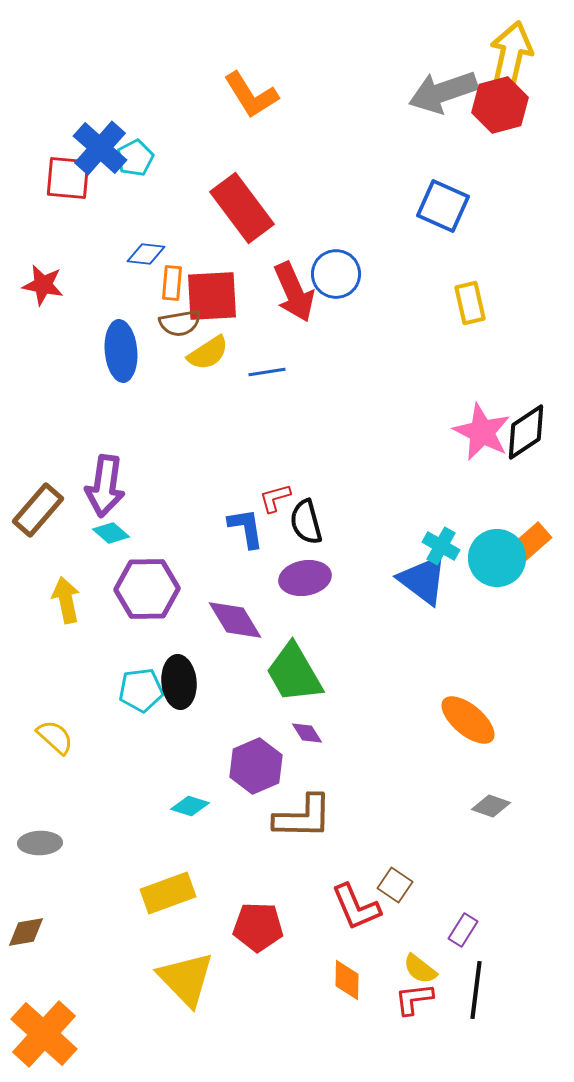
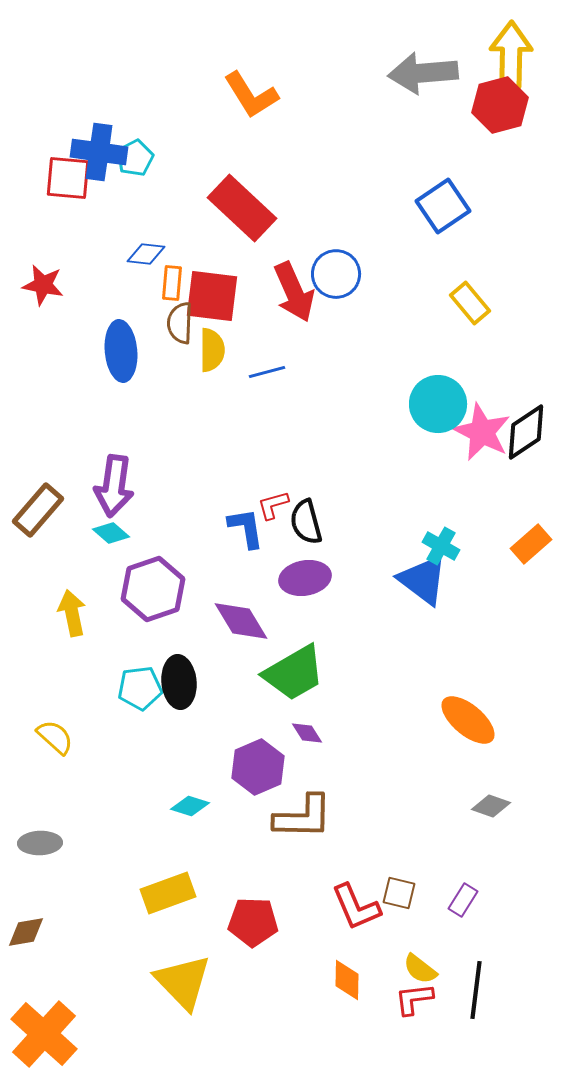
yellow arrow at (511, 55): rotated 12 degrees counterclockwise
gray arrow at (443, 92): moved 20 px left, 19 px up; rotated 14 degrees clockwise
blue cross at (100, 148): moved 1 px left, 4 px down; rotated 34 degrees counterclockwise
blue square at (443, 206): rotated 32 degrees clockwise
red rectangle at (242, 208): rotated 10 degrees counterclockwise
red square at (212, 296): rotated 10 degrees clockwise
yellow rectangle at (470, 303): rotated 27 degrees counterclockwise
brown semicircle at (180, 323): rotated 102 degrees clockwise
yellow semicircle at (208, 353): moved 4 px right, 3 px up; rotated 57 degrees counterclockwise
blue line at (267, 372): rotated 6 degrees counterclockwise
purple arrow at (105, 486): moved 9 px right
red L-shape at (275, 498): moved 2 px left, 7 px down
orange rectangle at (531, 542): moved 2 px down
cyan circle at (497, 558): moved 59 px left, 154 px up
purple hexagon at (147, 589): moved 6 px right; rotated 18 degrees counterclockwise
yellow arrow at (66, 600): moved 6 px right, 13 px down
purple diamond at (235, 620): moved 6 px right, 1 px down
green trapezoid at (294, 673): rotated 90 degrees counterclockwise
cyan pentagon at (141, 690): moved 1 px left, 2 px up
purple hexagon at (256, 766): moved 2 px right, 1 px down
brown square at (395, 885): moved 4 px right, 8 px down; rotated 20 degrees counterclockwise
red pentagon at (258, 927): moved 5 px left, 5 px up
purple rectangle at (463, 930): moved 30 px up
yellow triangle at (186, 979): moved 3 px left, 3 px down
